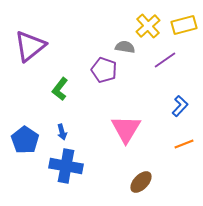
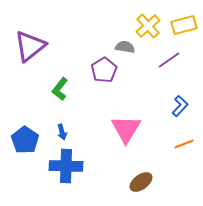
purple line: moved 4 px right
purple pentagon: rotated 20 degrees clockwise
blue cross: rotated 8 degrees counterclockwise
brown ellipse: rotated 10 degrees clockwise
